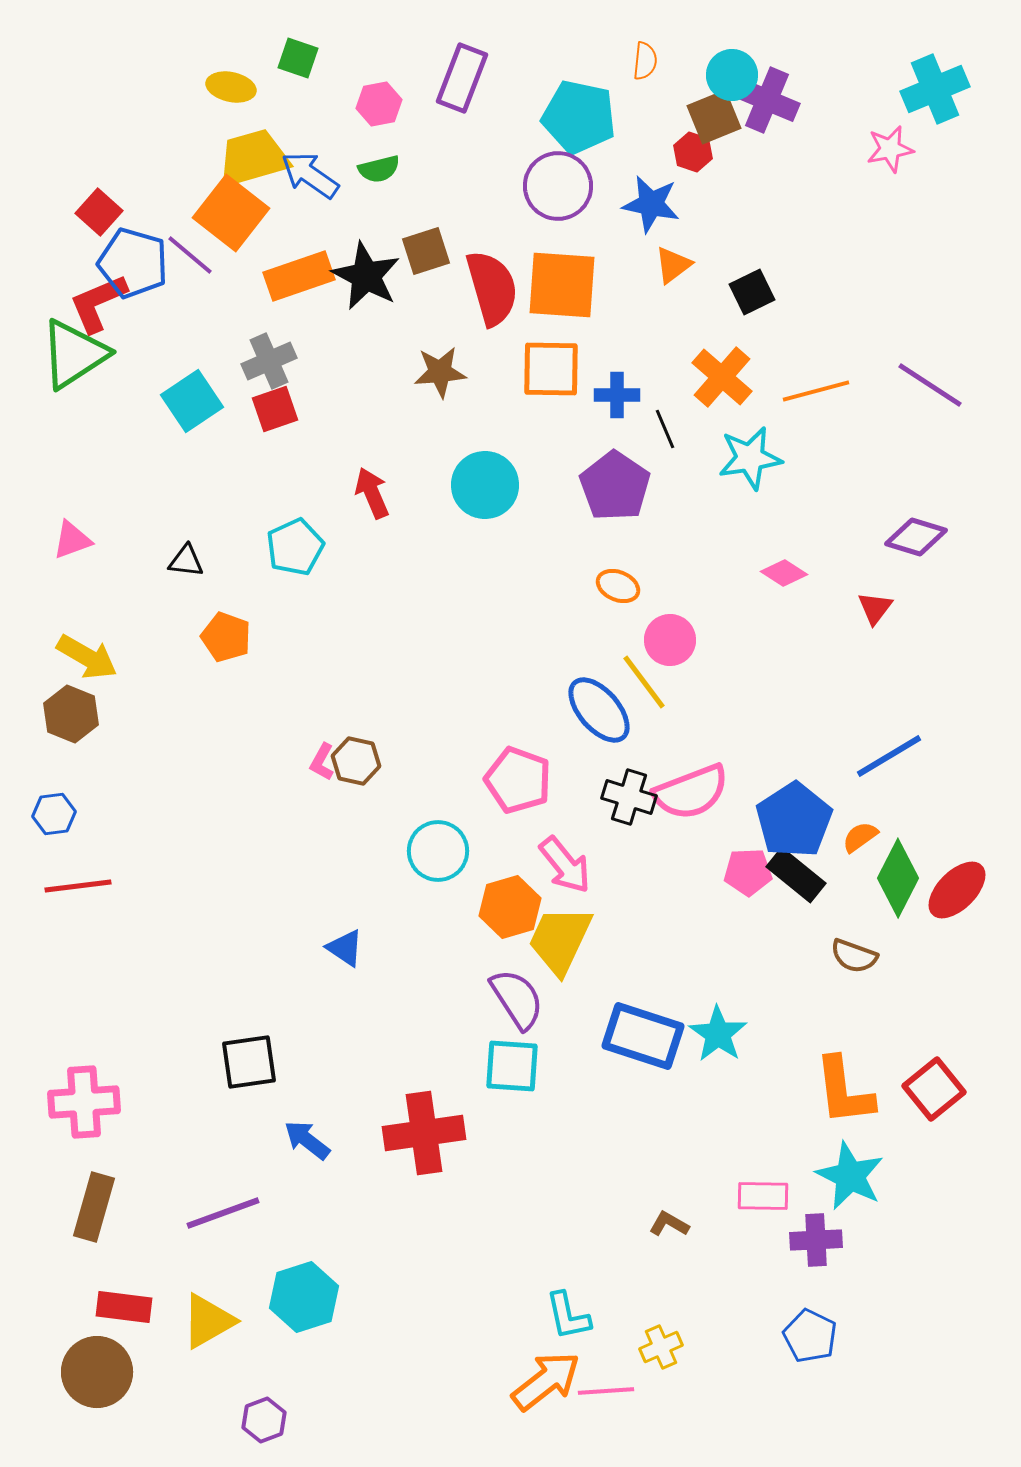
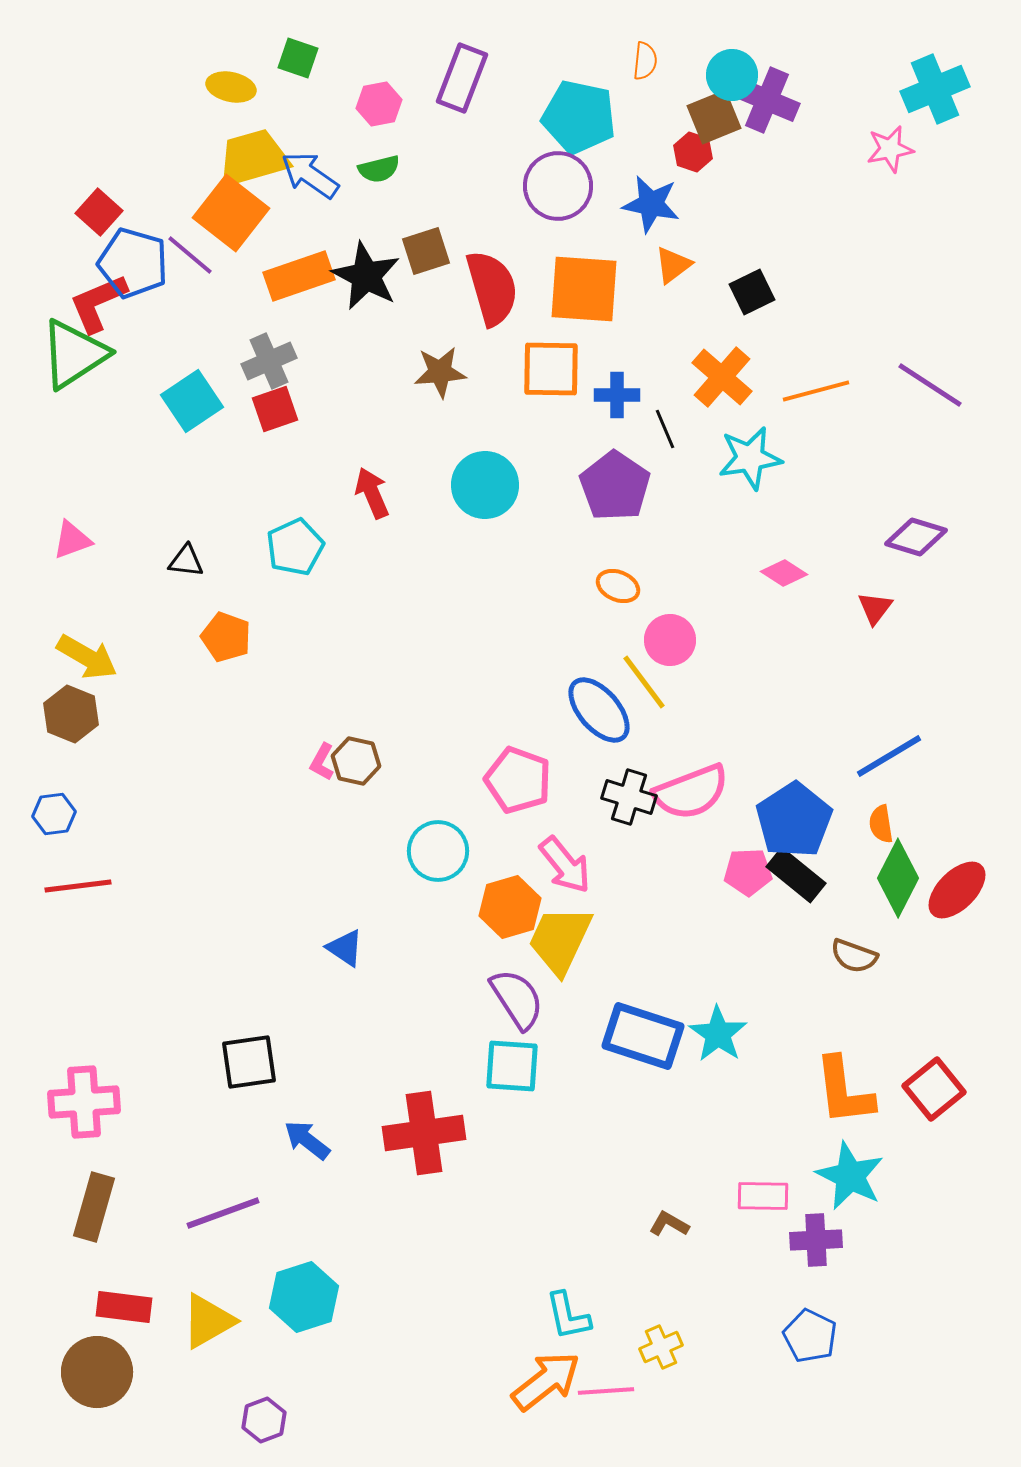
orange square at (562, 285): moved 22 px right, 4 px down
orange semicircle at (860, 837): moved 21 px right, 13 px up; rotated 63 degrees counterclockwise
